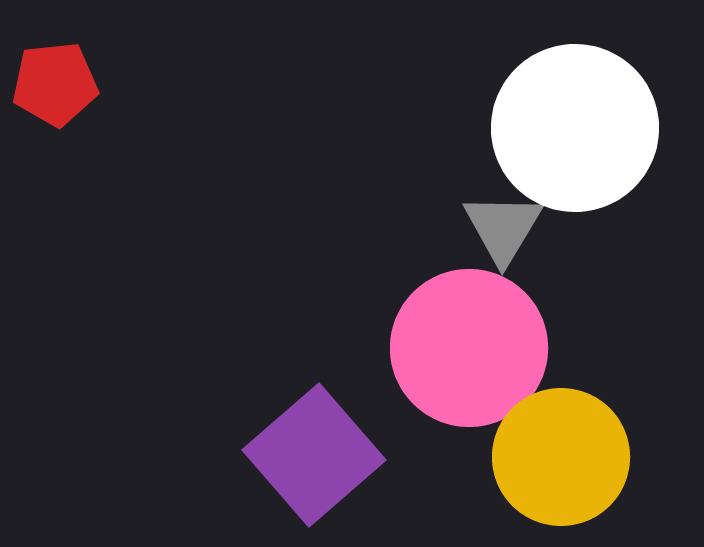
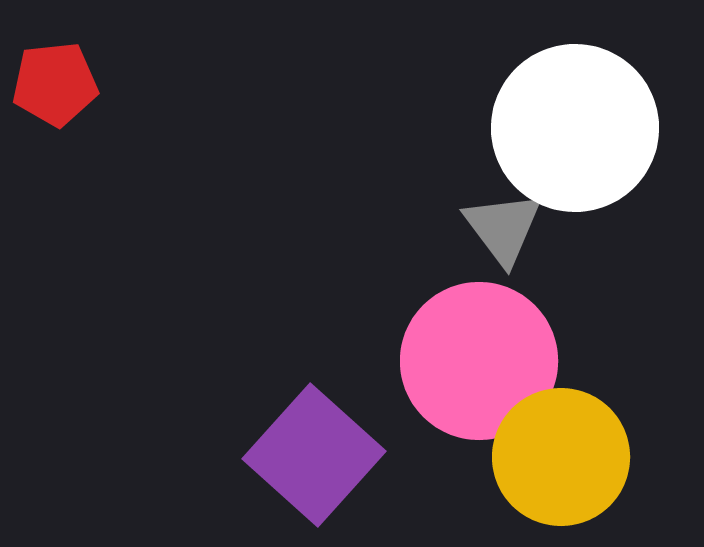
gray triangle: rotated 8 degrees counterclockwise
pink circle: moved 10 px right, 13 px down
purple square: rotated 7 degrees counterclockwise
